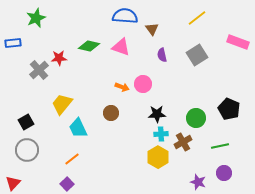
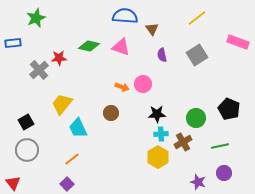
red triangle: rotated 21 degrees counterclockwise
